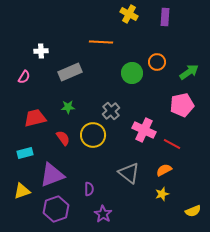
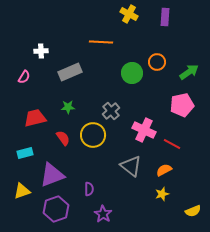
gray triangle: moved 2 px right, 7 px up
